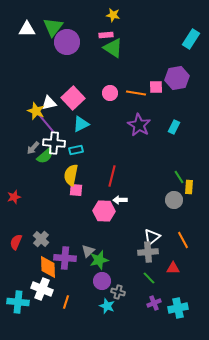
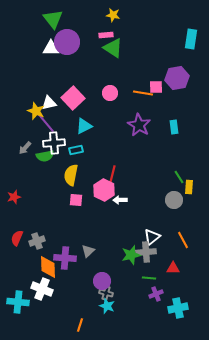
green triangle at (53, 27): moved 8 px up; rotated 15 degrees counterclockwise
white triangle at (27, 29): moved 24 px right, 19 px down
cyan rectangle at (191, 39): rotated 24 degrees counterclockwise
orange line at (136, 93): moved 7 px right
cyan triangle at (81, 124): moved 3 px right, 2 px down
cyan rectangle at (174, 127): rotated 32 degrees counterclockwise
white cross at (54, 143): rotated 10 degrees counterclockwise
gray arrow at (33, 148): moved 8 px left
green semicircle at (45, 156): rotated 30 degrees clockwise
pink square at (76, 190): moved 10 px down
pink hexagon at (104, 211): moved 21 px up; rotated 25 degrees clockwise
gray cross at (41, 239): moved 4 px left, 2 px down; rotated 28 degrees clockwise
red semicircle at (16, 242): moved 1 px right, 4 px up
gray cross at (148, 252): moved 2 px left
green star at (99, 260): moved 32 px right, 5 px up
green line at (149, 278): rotated 40 degrees counterclockwise
gray cross at (118, 292): moved 12 px left, 1 px down
orange line at (66, 302): moved 14 px right, 23 px down
purple cross at (154, 303): moved 2 px right, 9 px up
